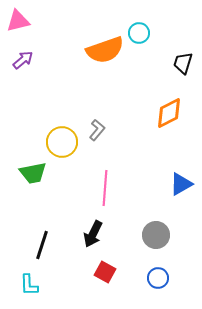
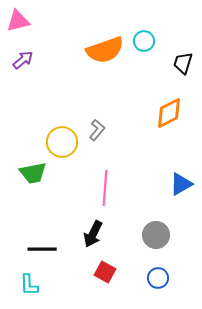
cyan circle: moved 5 px right, 8 px down
black line: moved 4 px down; rotated 72 degrees clockwise
